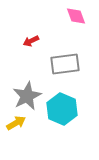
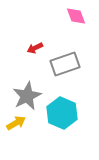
red arrow: moved 4 px right, 7 px down
gray rectangle: rotated 12 degrees counterclockwise
cyan hexagon: moved 4 px down
